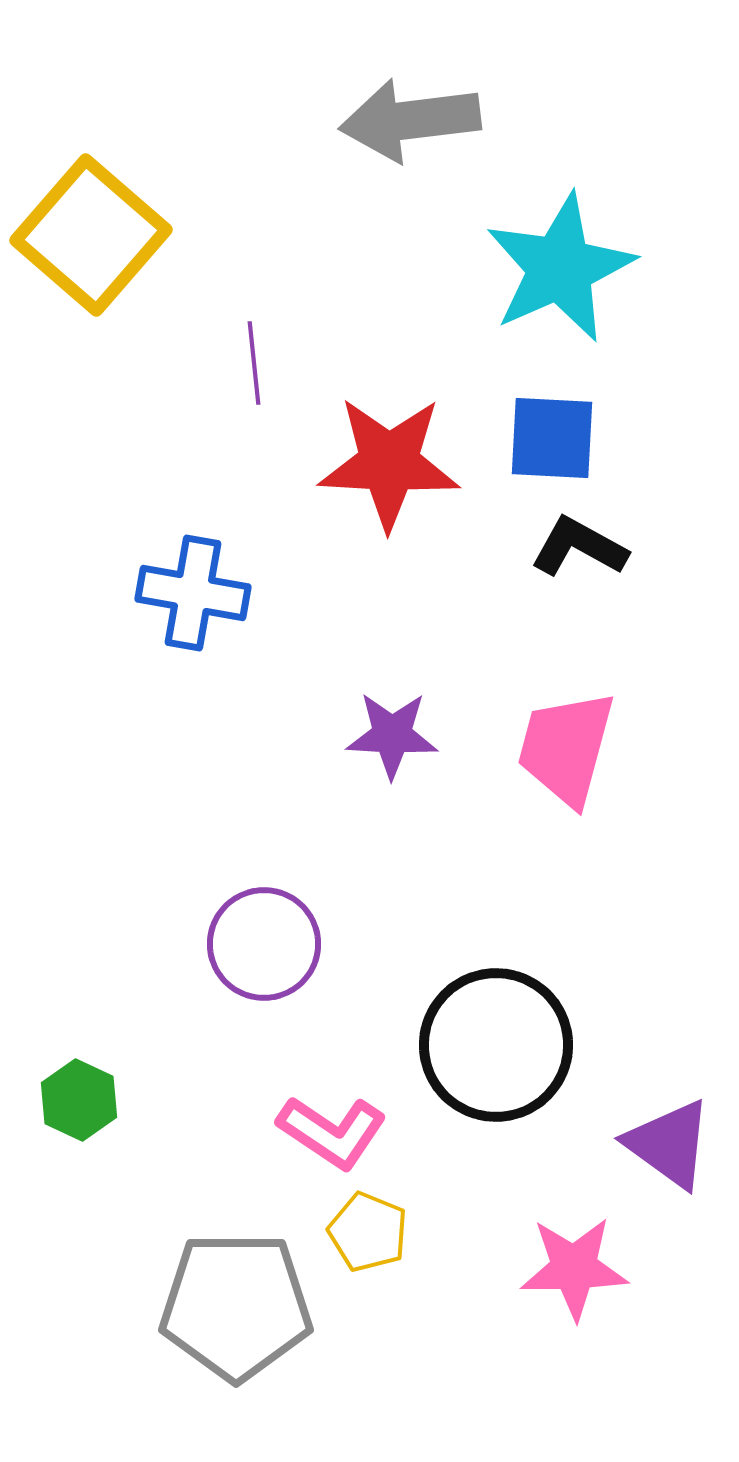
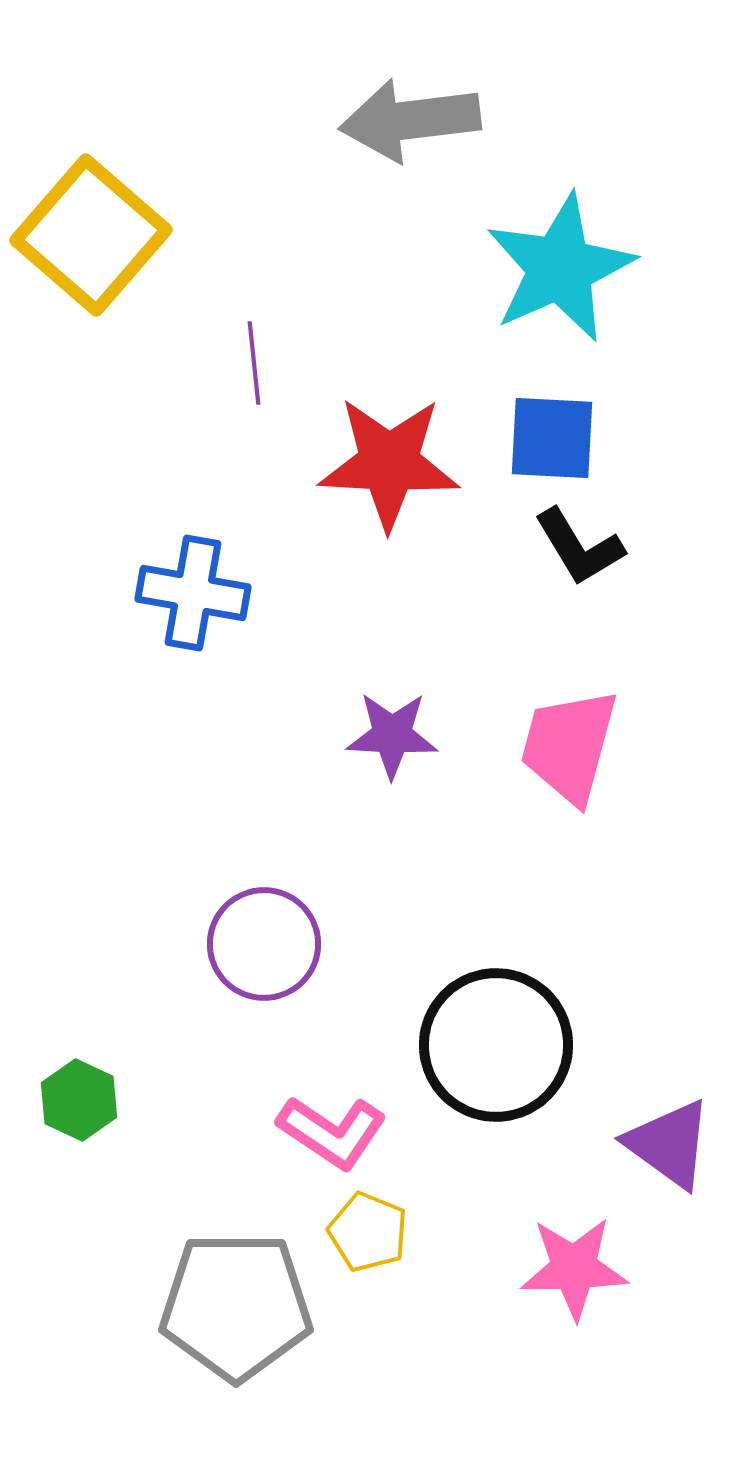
black L-shape: rotated 150 degrees counterclockwise
pink trapezoid: moved 3 px right, 2 px up
